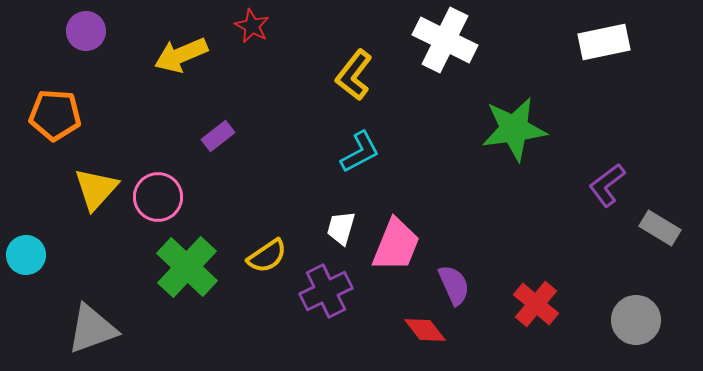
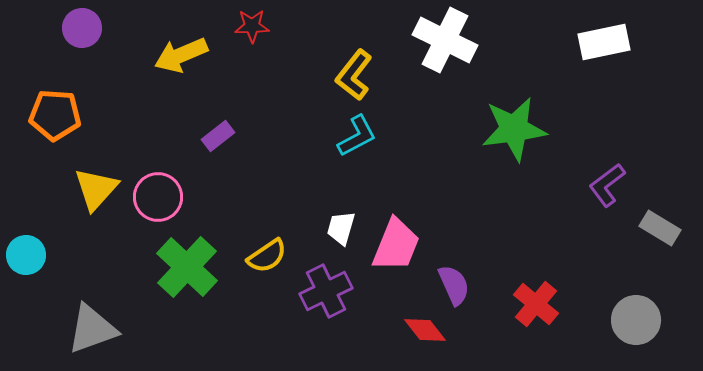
red star: rotated 28 degrees counterclockwise
purple circle: moved 4 px left, 3 px up
cyan L-shape: moved 3 px left, 16 px up
